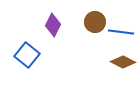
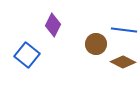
brown circle: moved 1 px right, 22 px down
blue line: moved 3 px right, 2 px up
